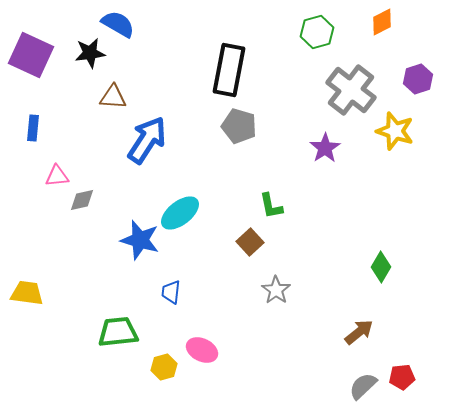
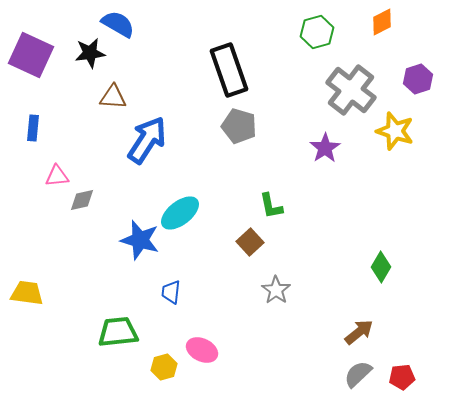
black rectangle: rotated 30 degrees counterclockwise
gray semicircle: moved 5 px left, 12 px up
